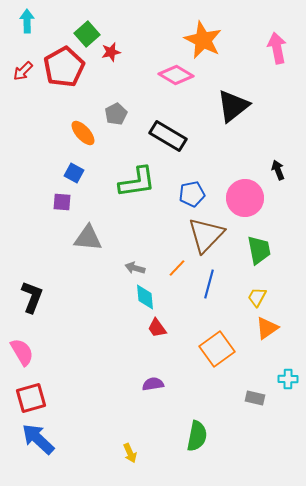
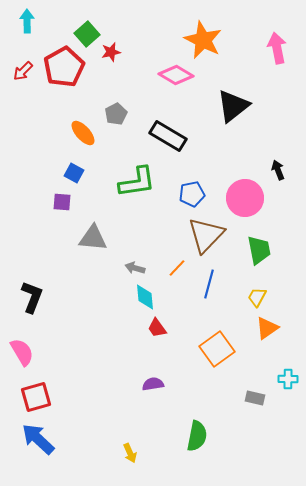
gray triangle: moved 5 px right
red square: moved 5 px right, 1 px up
